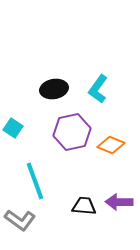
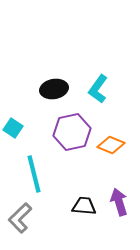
cyan line: moved 1 px left, 7 px up; rotated 6 degrees clockwise
purple arrow: rotated 72 degrees clockwise
gray L-shape: moved 2 px up; rotated 100 degrees clockwise
